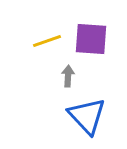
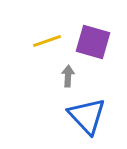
purple square: moved 2 px right, 3 px down; rotated 12 degrees clockwise
